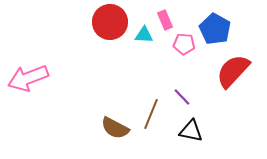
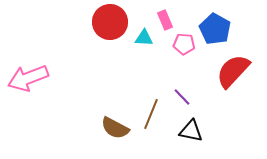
cyan triangle: moved 3 px down
